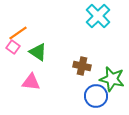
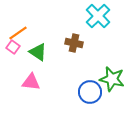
brown cross: moved 8 px left, 23 px up
blue circle: moved 6 px left, 4 px up
